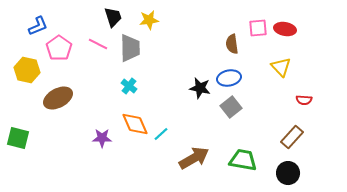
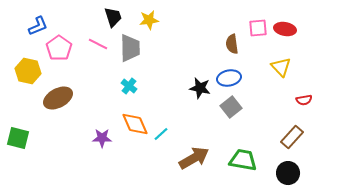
yellow hexagon: moved 1 px right, 1 px down
red semicircle: rotated 14 degrees counterclockwise
